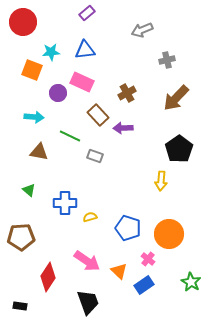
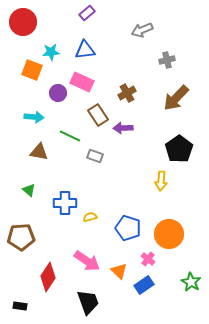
brown rectangle: rotated 10 degrees clockwise
